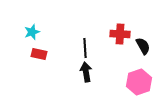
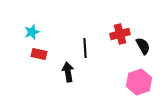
red cross: rotated 18 degrees counterclockwise
black arrow: moved 18 px left
